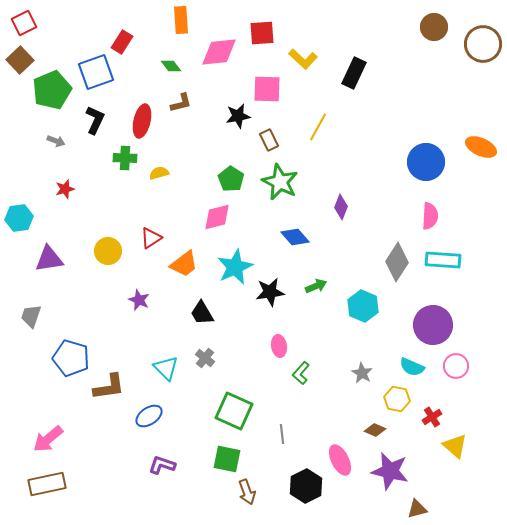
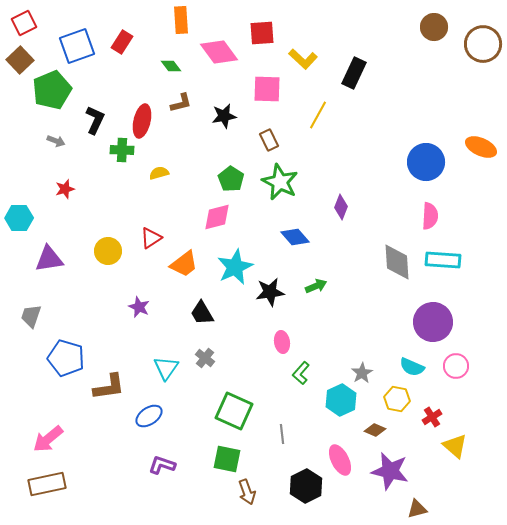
pink diamond at (219, 52): rotated 60 degrees clockwise
blue square at (96, 72): moved 19 px left, 26 px up
black star at (238, 116): moved 14 px left
yellow line at (318, 127): moved 12 px up
green cross at (125, 158): moved 3 px left, 8 px up
cyan hexagon at (19, 218): rotated 8 degrees clockwise
gray diamond at (397, 262): rotated 36 degrees counterclockwise
purple star at (139, 300): moved 7 px down
cyan hexagon at (363, 306): moved 22 px left, 94 px down; rotated 12 degrees clockwise
purple circle at (433, 325): moved 3 px up
pink ellipse at (279, 346): moved 3 px right, 4 px up
blue pentagon at (71, 358): moved 5 px left
cyan triangle at (166, 368): rotated 20 degrees clockwise
gray star at (362, 373): rotated 10 degrees clockwise
